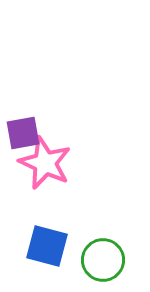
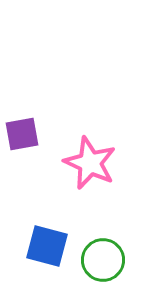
purple square: moved 1 px left, 1 px down
pink star: moved 45 px right
